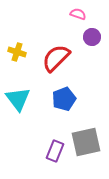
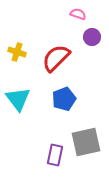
purple rectangle: moved 4 px down; rotated 10 degrees counterclockwise
